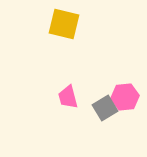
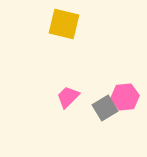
pink trapezoid: rotated 60 degrees clockwise
